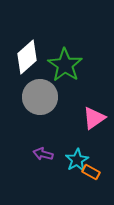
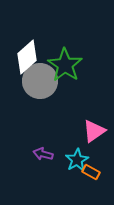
gray circle: moved 16 px up
pink triangle: moved 13 px down
